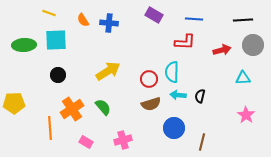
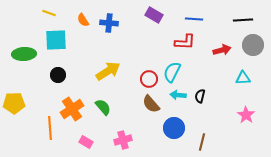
green ellipse: moved 9 px down
cyan semicircle: rotated 25 degrees clockwise
brown semicircle: rotated 66 degrees clockwise
